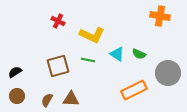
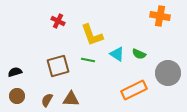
yellow L-shape: rotated 45 degrees clockwise
black semicircle: rotated 16 degrees clockwise
